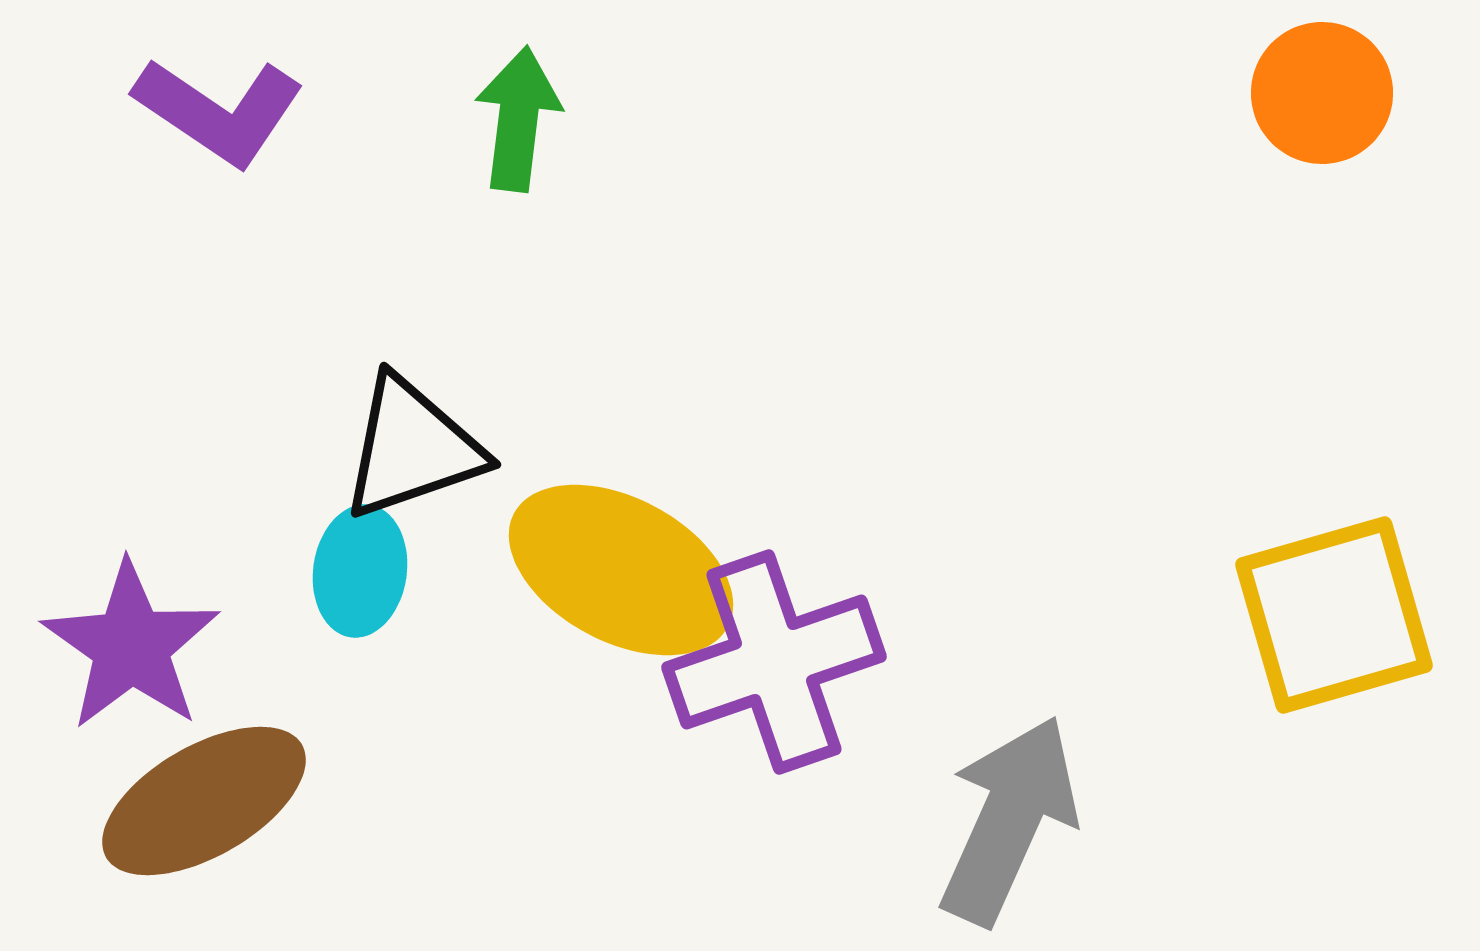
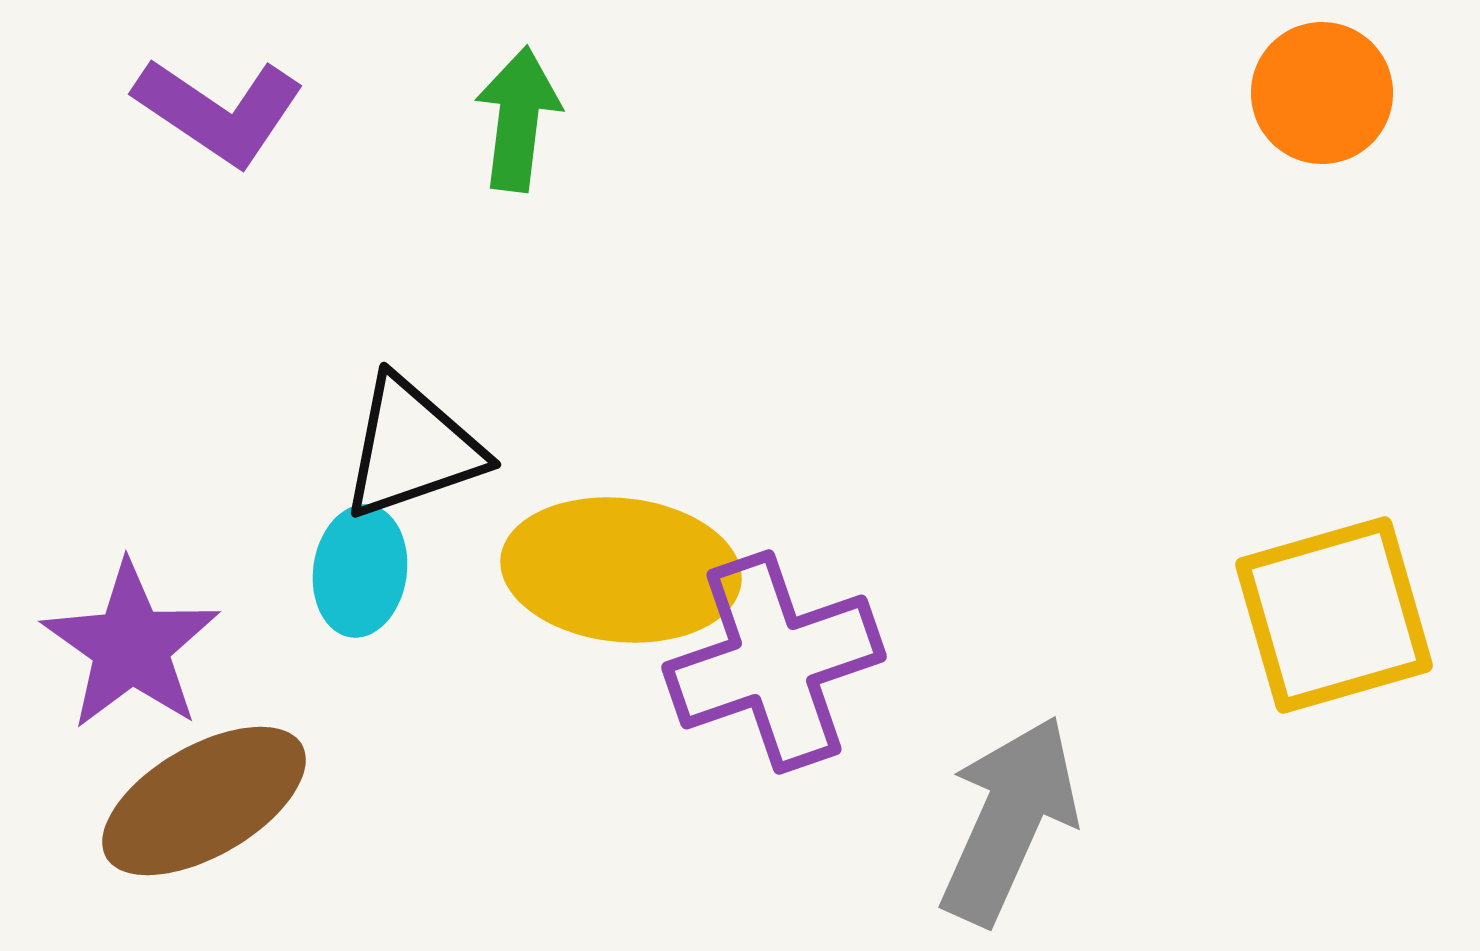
yellow ellipse: rotated 22 degrees counterclockwise
